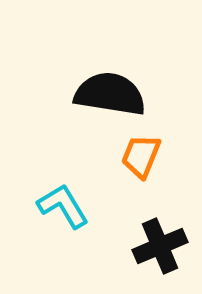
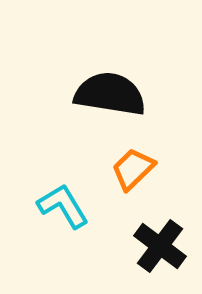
orange trapezoid: moved 8 px left, 13 px down; rotated 24 degrees clockwise
black cross: rotated 30 degrees counterclockwise
